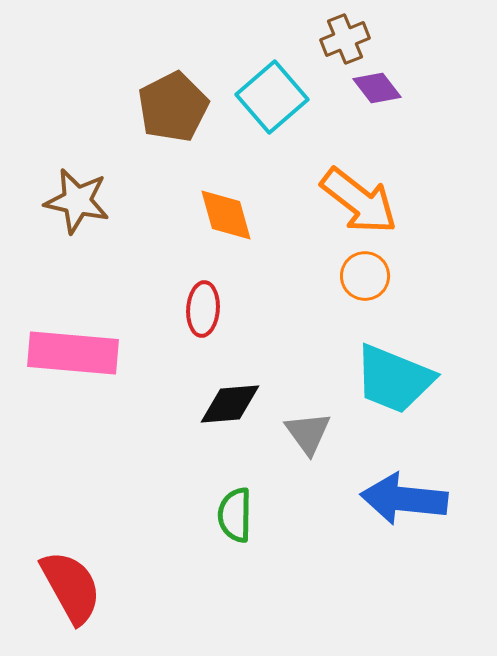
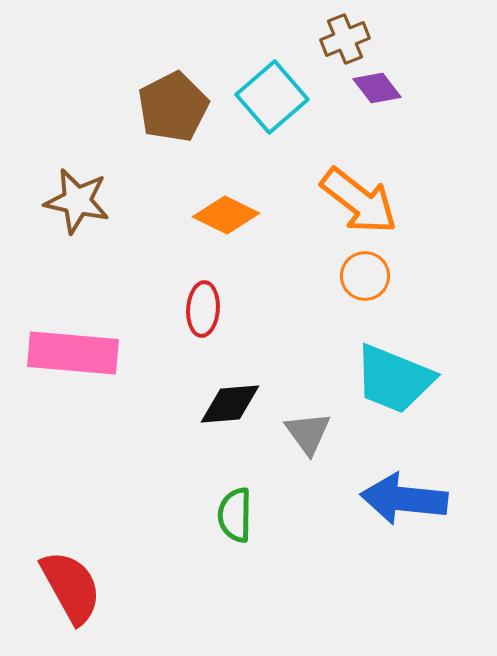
orange diamond: rotated 48 degrees counterclockwise
